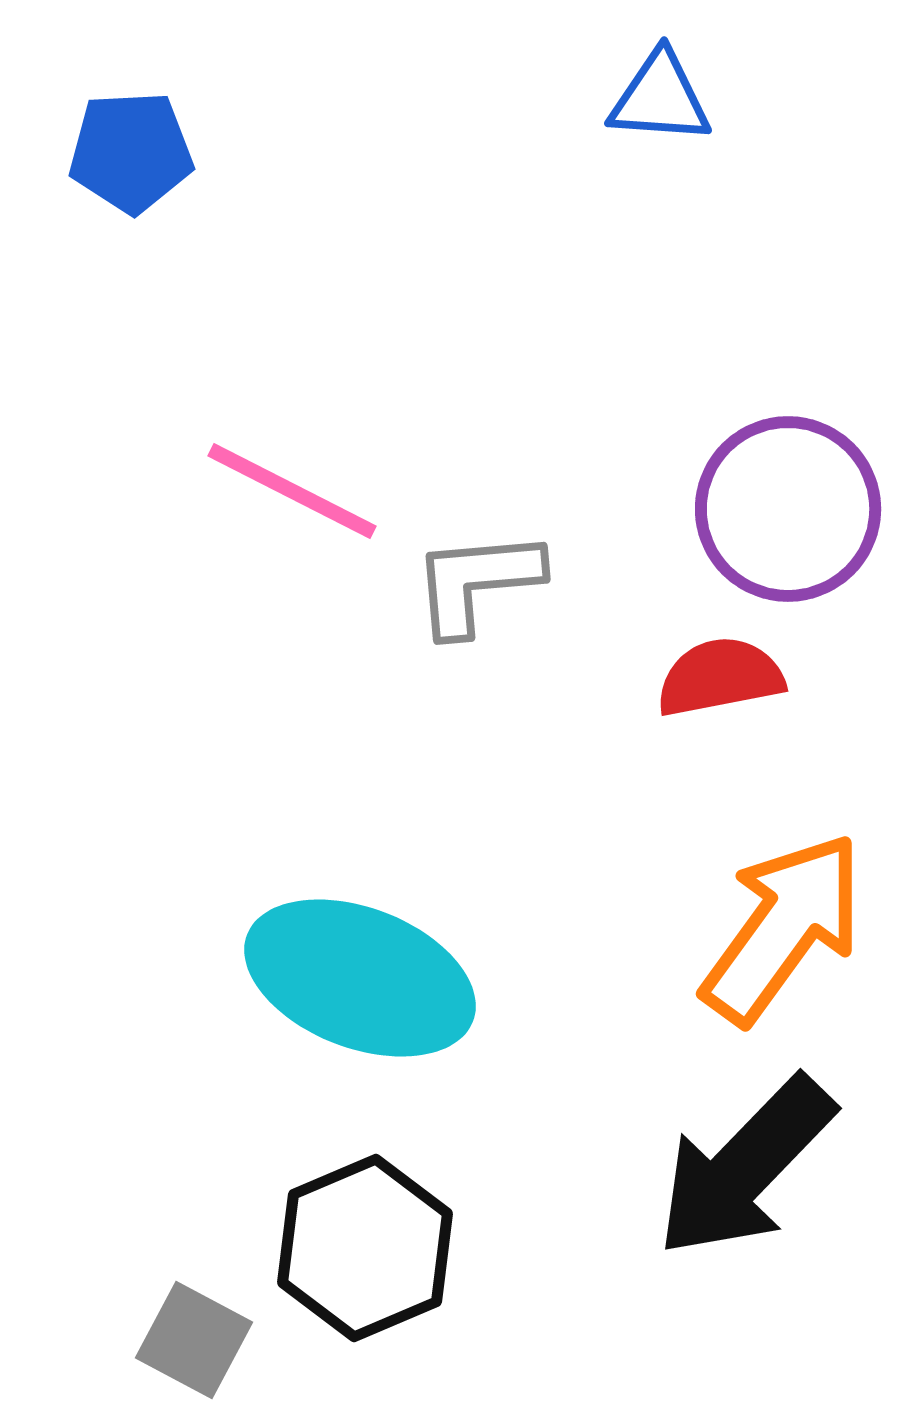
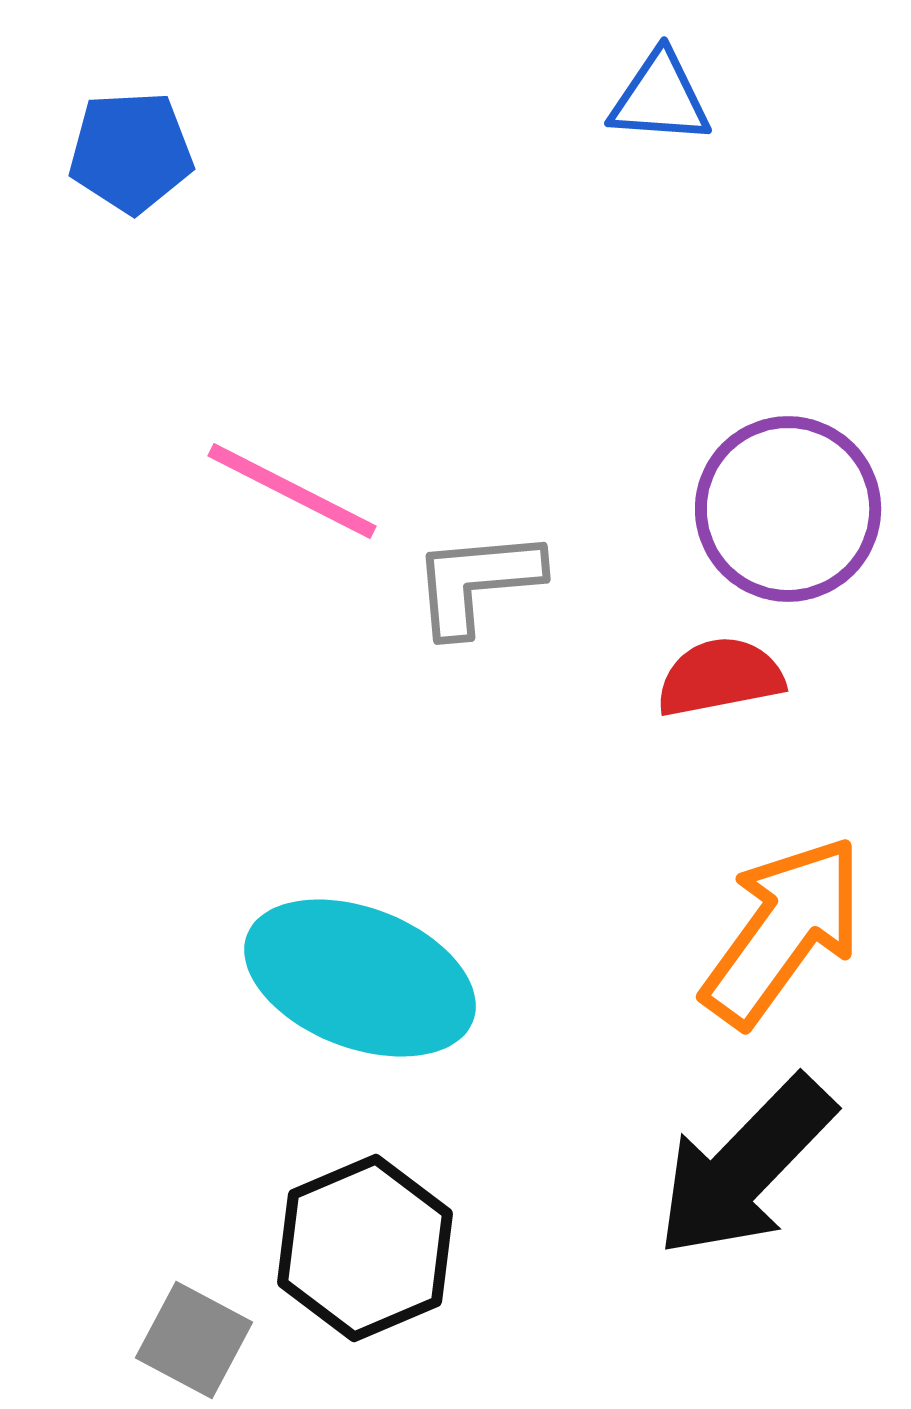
orange arrow: moved 3 px down
